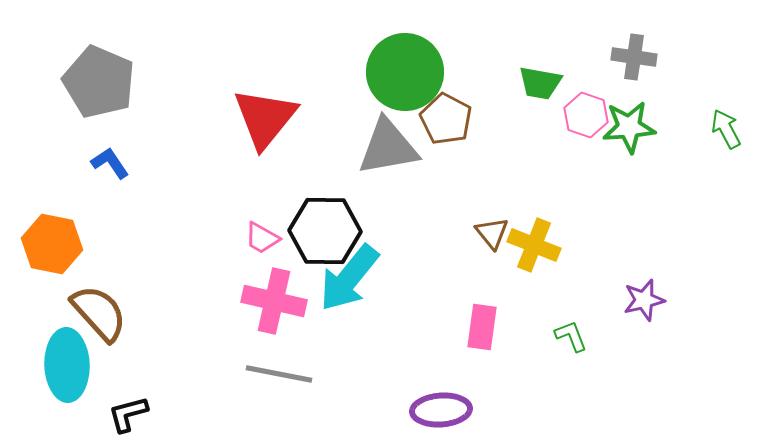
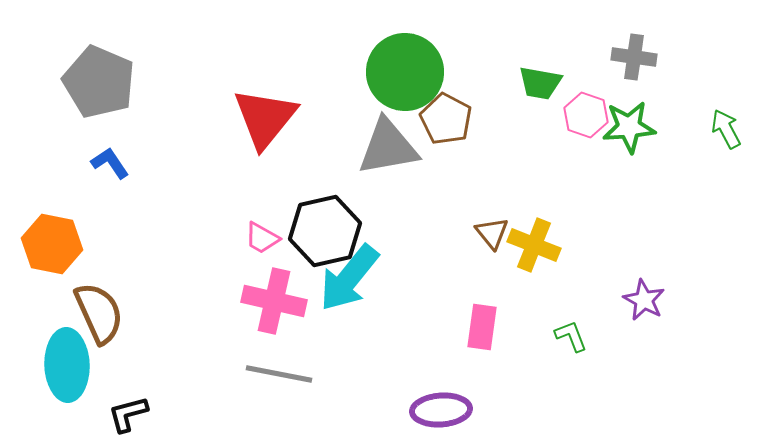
black hexagon: rotated 14 degrees counterclockwise
purple star: rotated 30 degrees counterclockwise
brown semicircle: rotated 18 degrees clockwise
